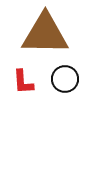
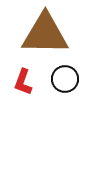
red L-shape: rotated 24 degrees clockwise
